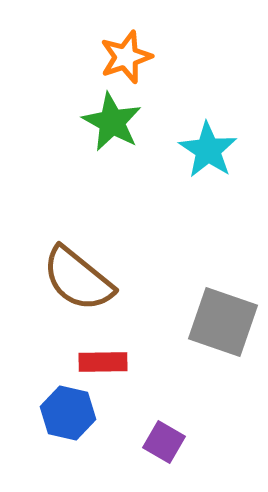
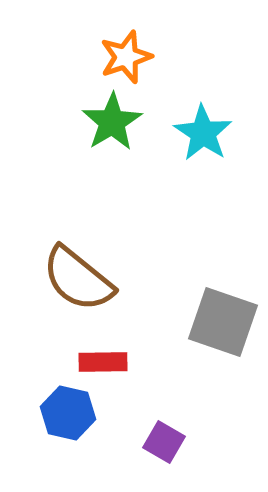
green star: rotated 12 degrees clockwise
cyan star: moved 5 px left, 17 px up
